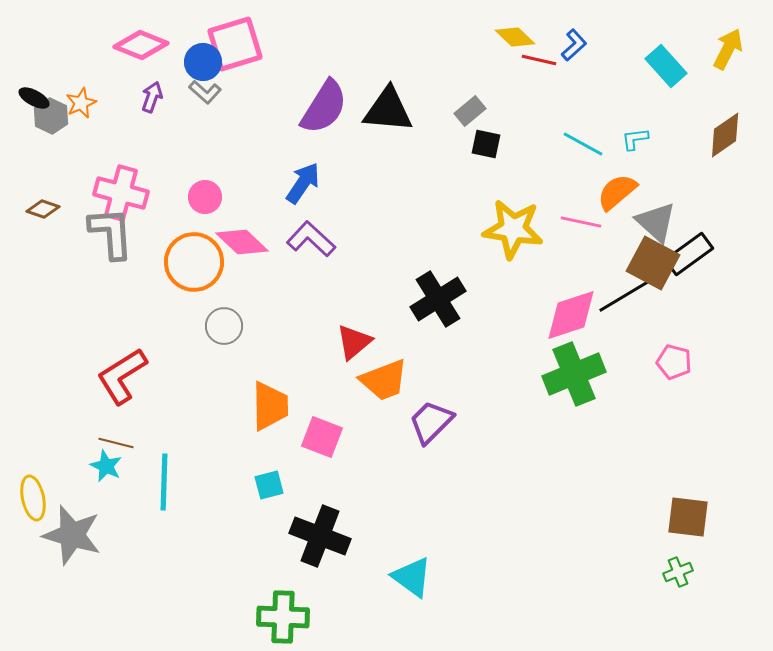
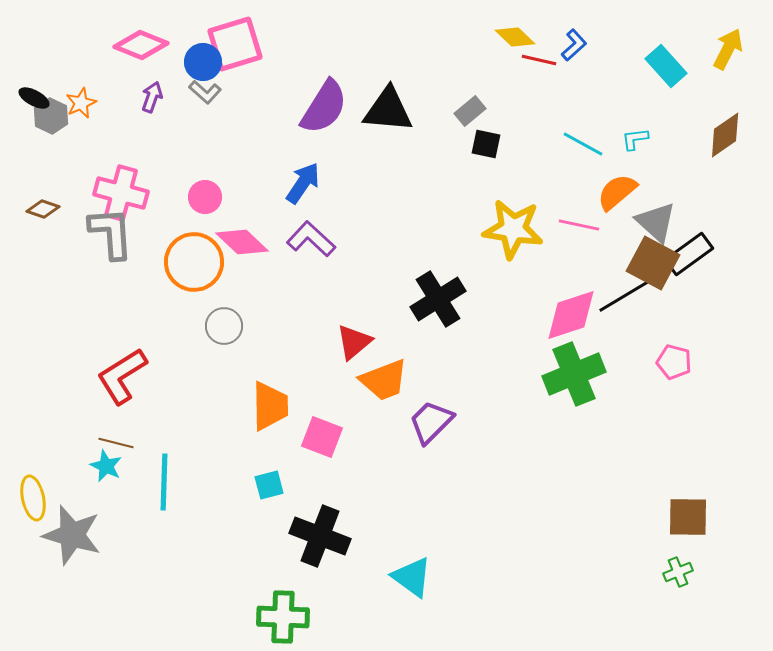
pink line at (581, 222): moved 2 px left, 3 px down
brown square at (688, 517): rotated 6 degrees counterclockwise
